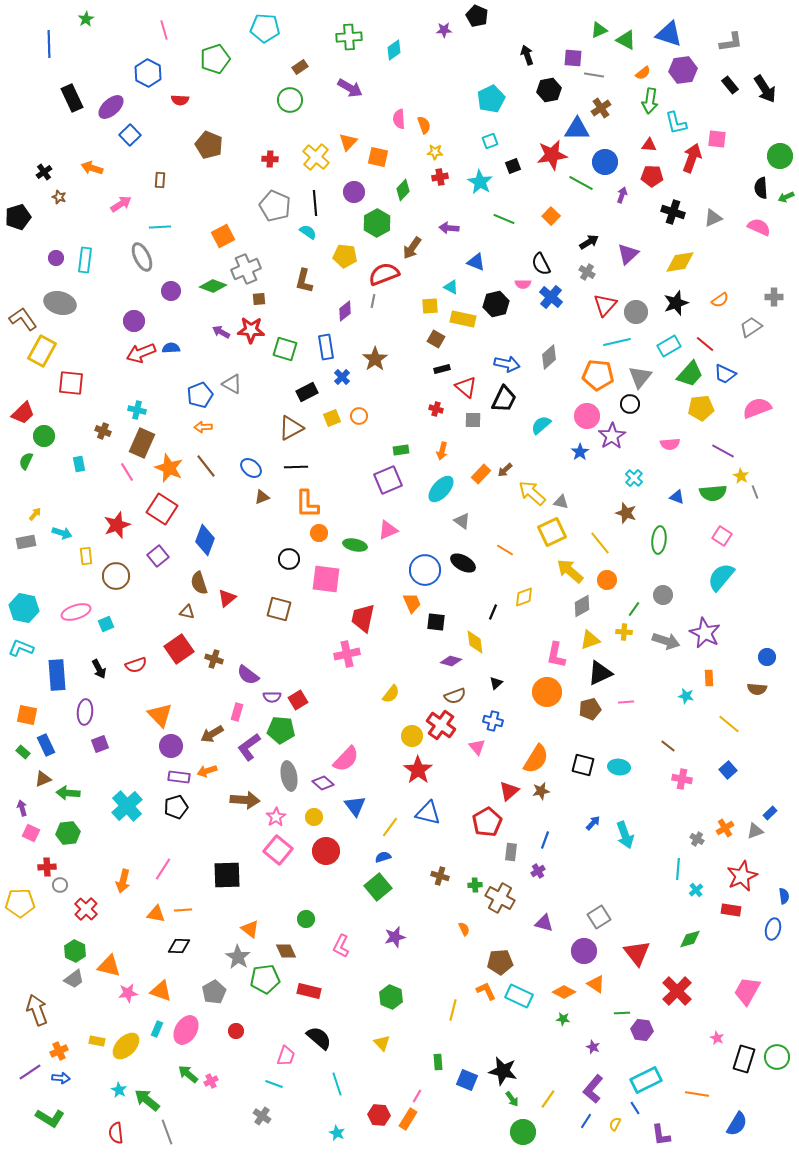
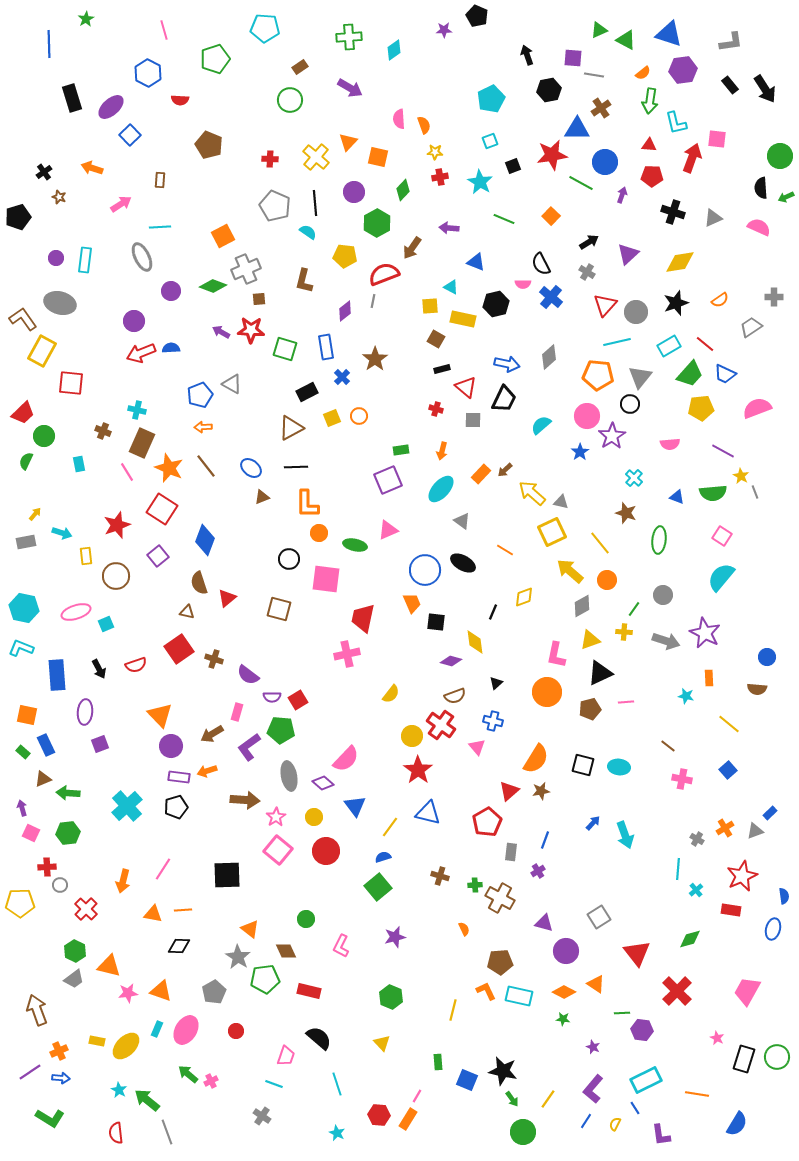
black rectangle at (72, 98): rotated 8 degrees clockwise
orange triangle at (156, 914): moved 3 px left
purple circle at (584, 951): moved 18 px left
cyan rectangle at (519, 996): rotated 12 degrees counterclockwise
